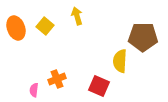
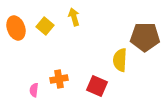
yellow arrow: moved 3 px left, 1 px down
brown pentagon: moved 2 px right
yellow semicircle: moved 1 px up
orange cross: moved 2 px right; rotated 12 degrees clockwise
red square: moved 2 px left
